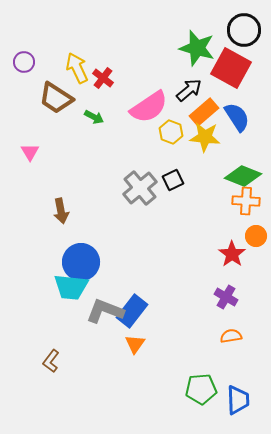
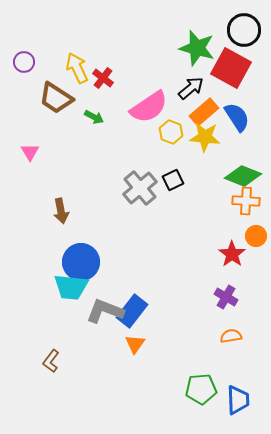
black arrow: moved 2 px right, 2 px up
